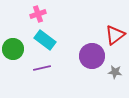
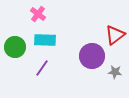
pink cross: rotated 35 degrees counterclockwise
cyan rectangle: rotated 35 degrees counterclockwise
green circle: moved 2 px right, 2 px up
purple line: rotated 42 degrees counterclockwise
